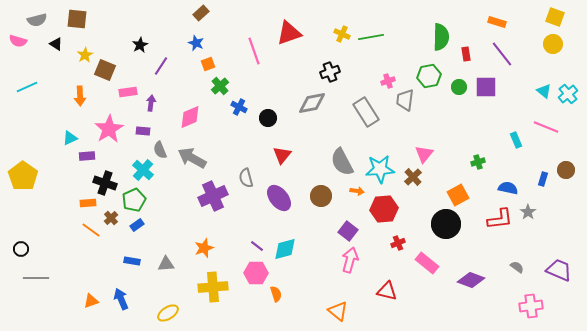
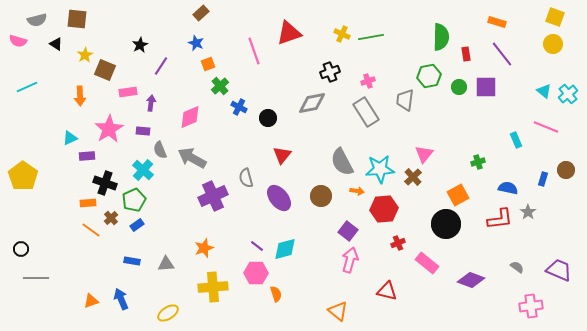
pink cross at (388, 81): moved 20 px left
